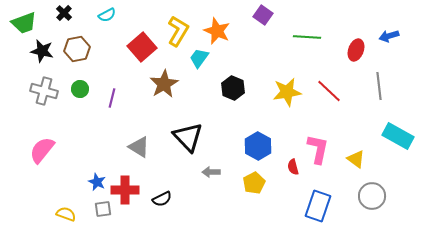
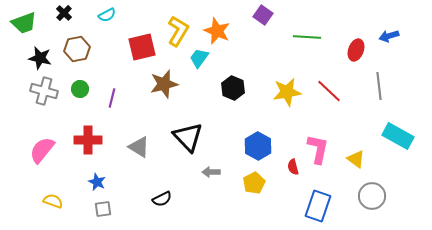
red square: rotated 28 degrees clockwise
black star: moved 2 px left, 7 px down
brown star: rotated 16 degrees clockwise
red cross: moved 37 px left, 50 px up
yellow semicircle: moved 13 px left, 13 px up
